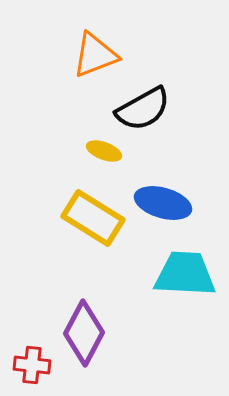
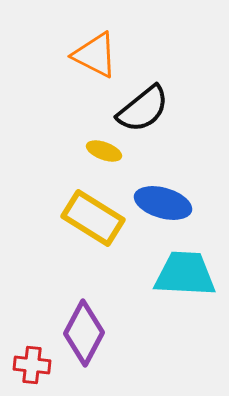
orange triangle: rotated 48 degrees clockwise
black semicircle: rotated 10 degrees counterclockwise
